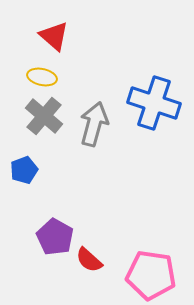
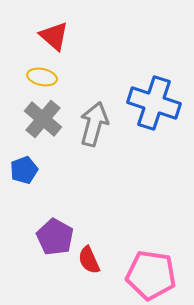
gray cross: moved 1 px left, 3 px down
red semicircle: rotated 24 degrees clockwise
